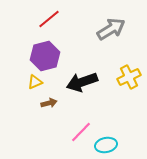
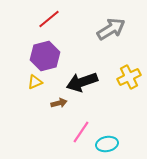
brown arrow: moved 10 px right
pink line: rotated 10 degrees counterclockwise
cyan ellipse: moved 1 px right, 1 px up
